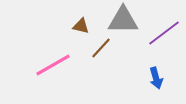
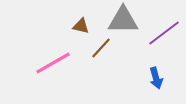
pink line: moved 2 px up
